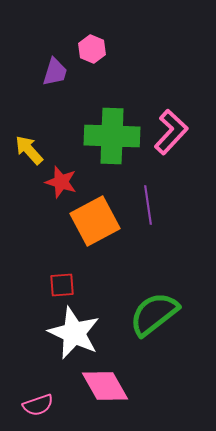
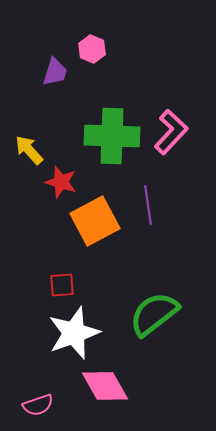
white star: rotated 28 degrees clockwise
